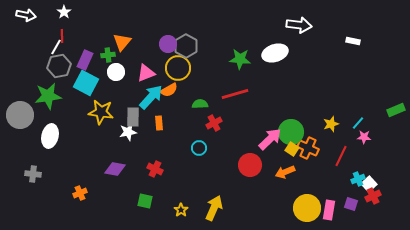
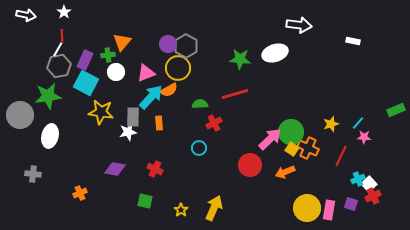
white line at (56, 47): moved 2 px right, 2 px down
